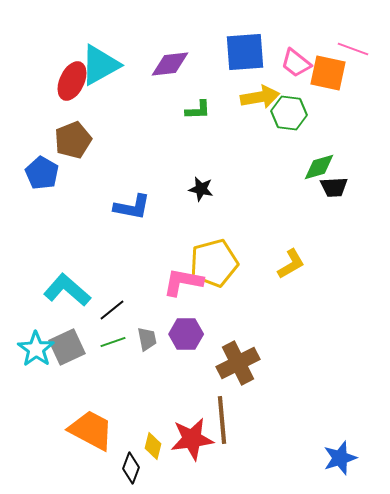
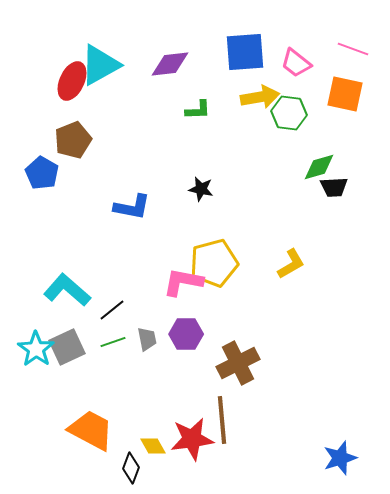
orange square: moved 17 px right, 21 px down
yellow diamond: rotated 44 degrees counterclockwise
